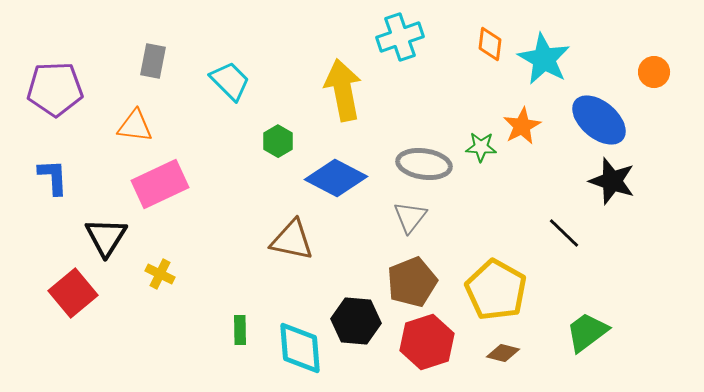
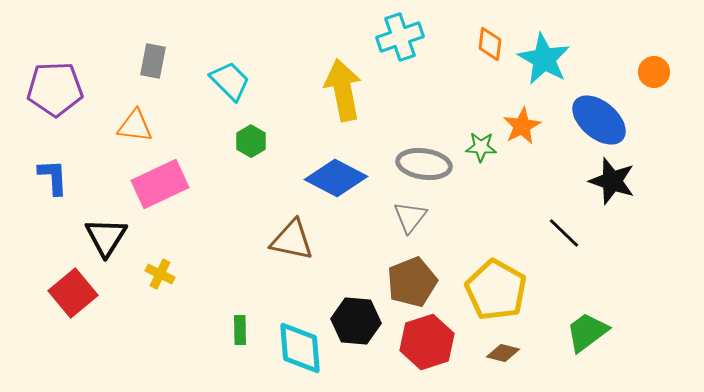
green hexagon: moved 27 px left
